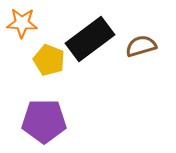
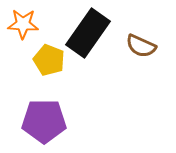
orange star: moved 1 px right, 1 px down
black rectangle: moved 2 px left, 6 px up; rotated 18 degrees counterclockwise
brown semicircle: rotated 140 degrees counterclockwise
